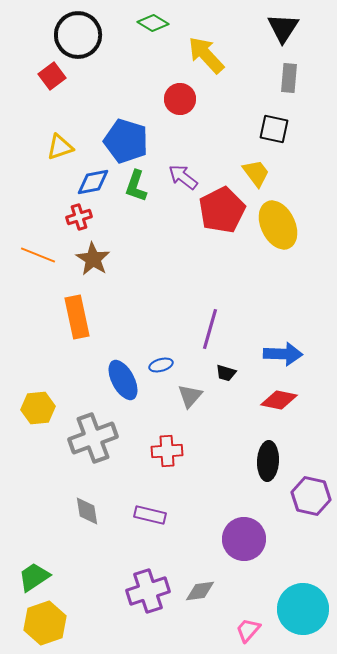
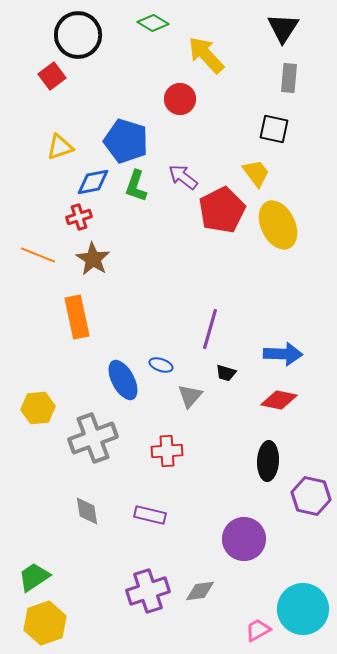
blue ellipse at (161, 365): rotated 35 degrees clockwise
pink trapezoid at (248, 630): moved 10 px right; rotated 20 degrees clockwise
